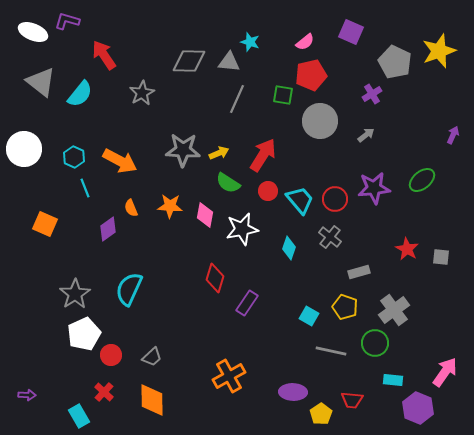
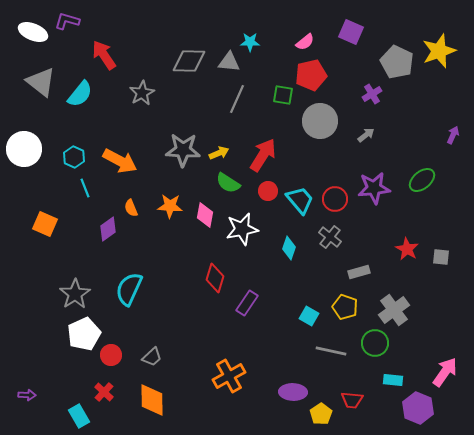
cyan star at (250, 42): rotated 18 degrees counterclockwise
gray pentagon at (395, 62): moved 2 px right
